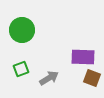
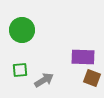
green square: moved 1 px left, 1 px down; rotated 14 degrees clockwise
gray arrow: moved 5 px left, 2 px down
